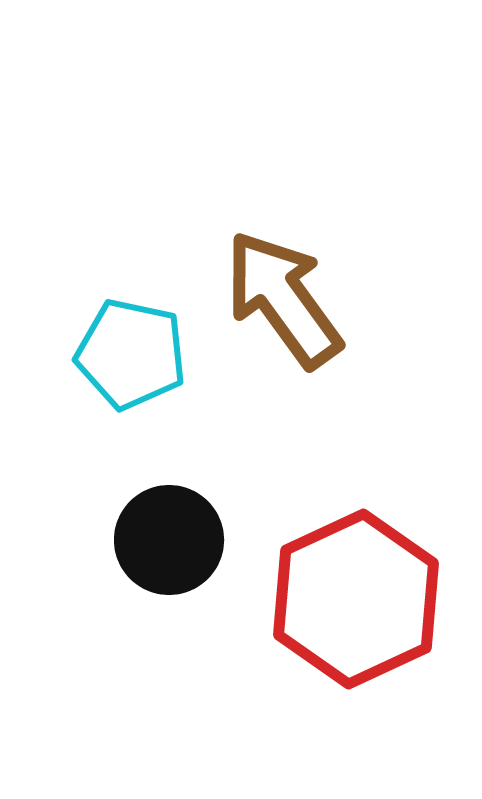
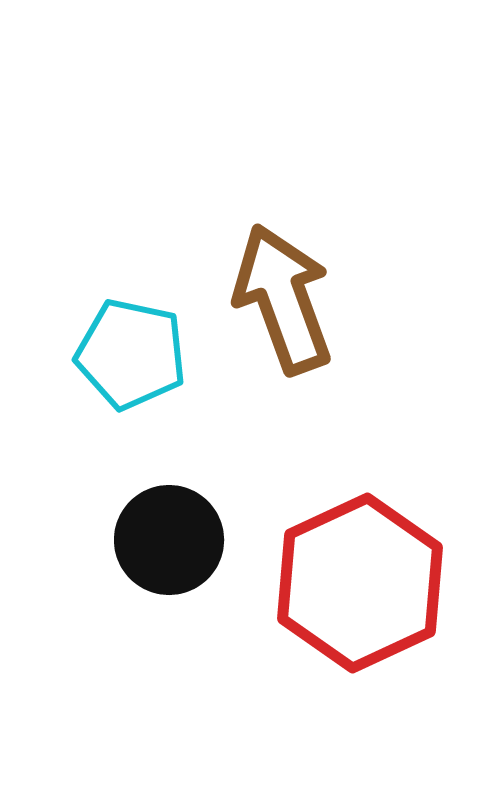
brown arrow: rotated 16 degrees clockwise
red hexagon: moved 4 px right, 16 px up
